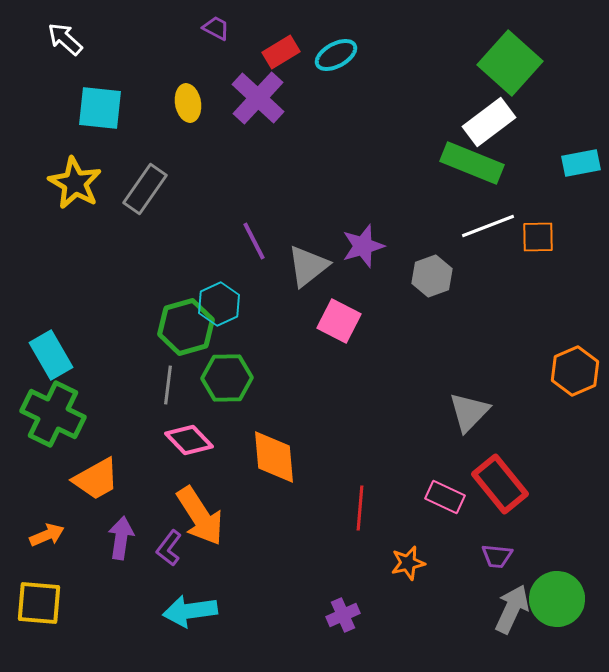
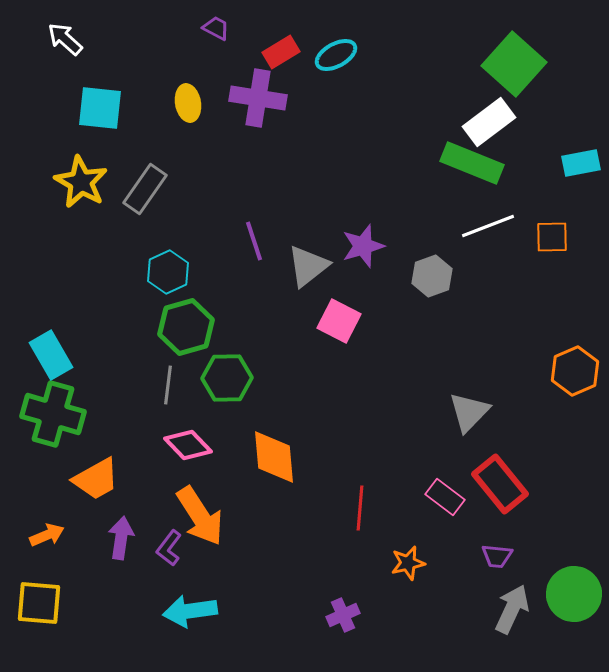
green square at (510, 63): moved 4 px right, 1 px down
purple cross at (258, 98): rotated 34 degrees counterclockwise
yellow star at (75, 183): moved 6 px right, 1 px up
orange square at (538, 237): moved 14 px right
purple line at (254, 241): rotated 9 degrees clockwise
cyan hexagon at (219, 304): moved 51 px left, 32 px up
green cross at (53, 414): rotated 10 degrees counterclockwise
pink diamond at (189, 440): moved 1 px left, 5 px down
pink rectangle at (445, 497): rotated 12 degrees clockwise
green circle at (557, 599): moved 17 px right, 5 px up
